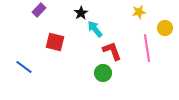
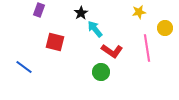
purple rectangle: rotated 24 degrees counterclockwise
red L-shape: rotated 145 degrees clockwise
green circle: moved 2 px left, 1 px up
